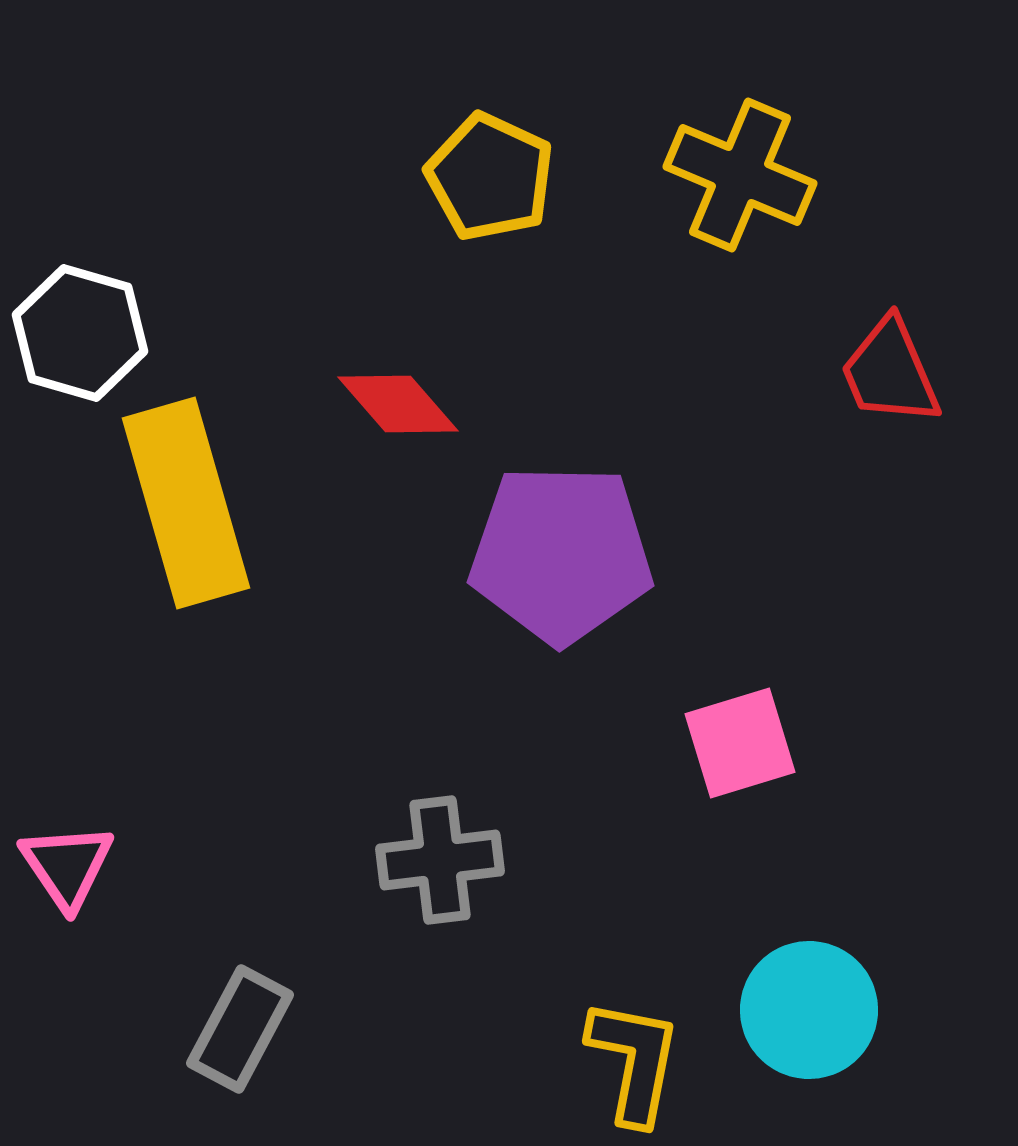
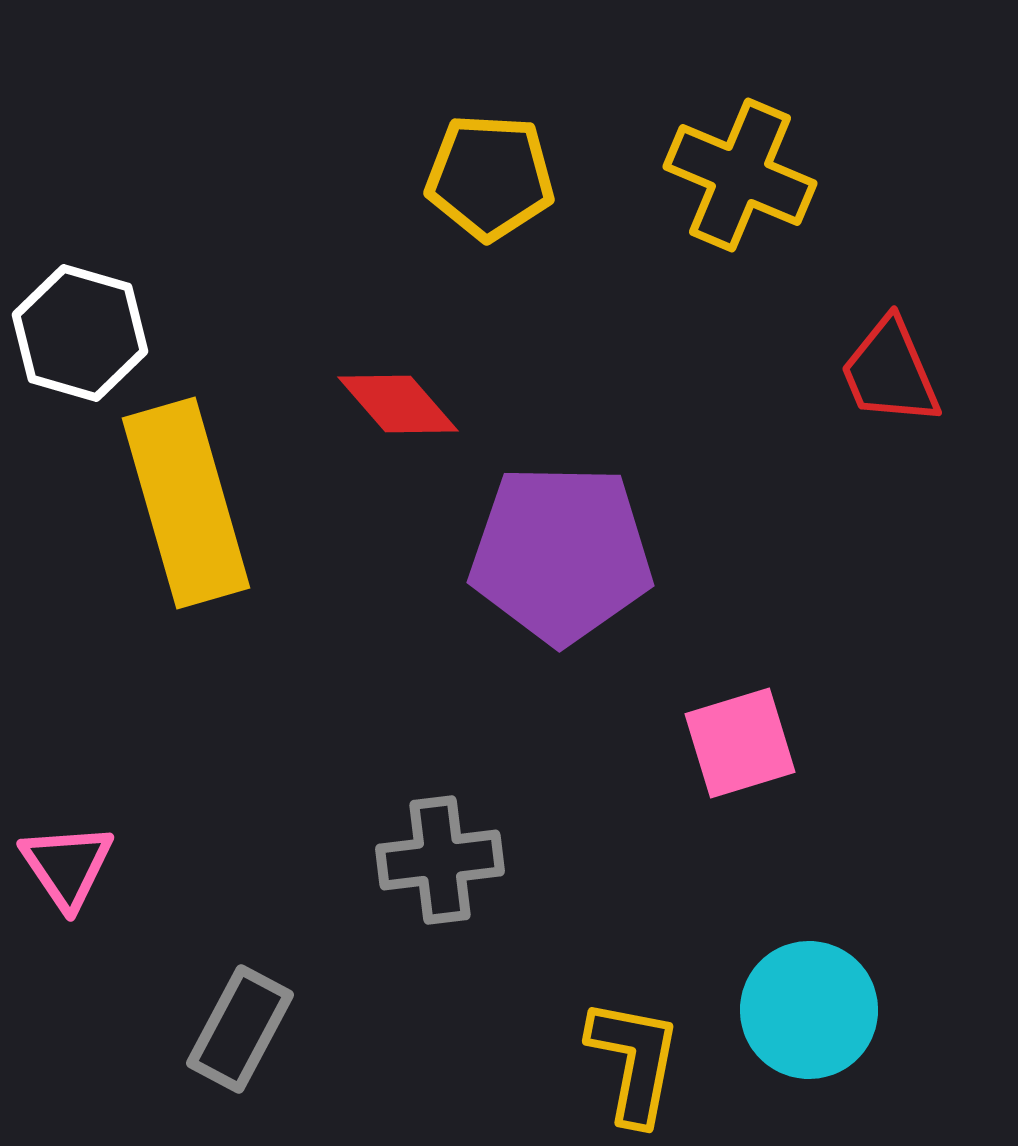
yellow pentagon: rotated 22 degrees counterclockwise
